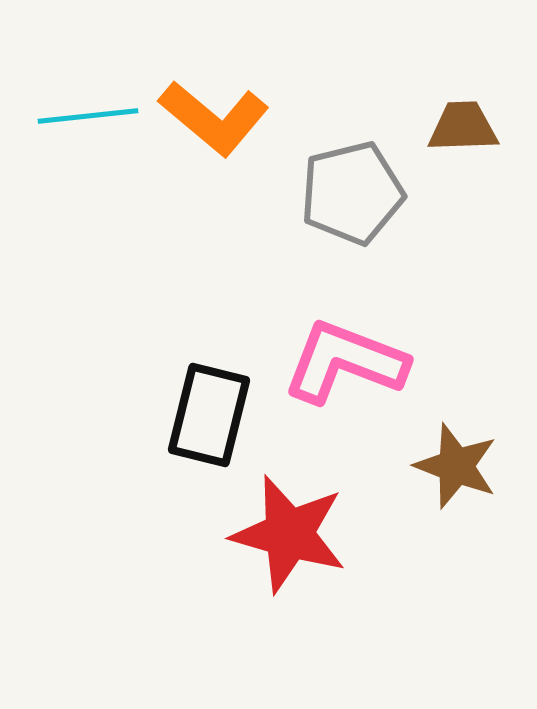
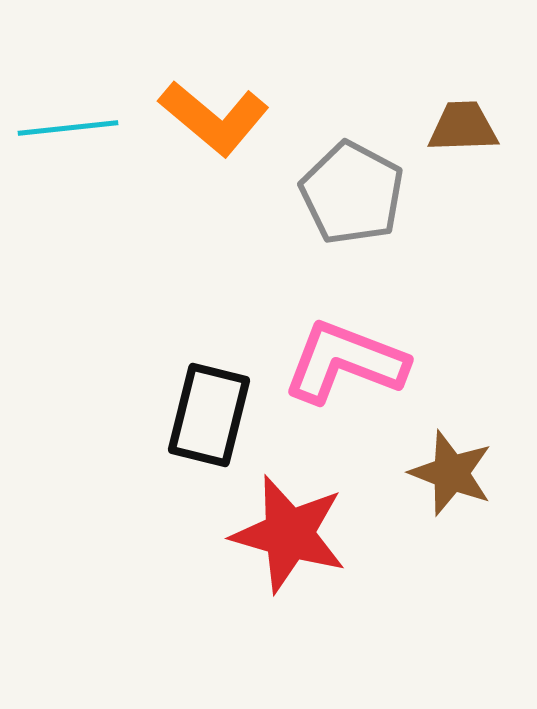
cyan line: moved 20 px left, 12 px down
gray pentagon: rotated 30 degrees counterclockwise
brown star: moved 5 px left, 7 px down
